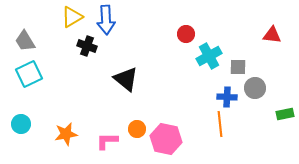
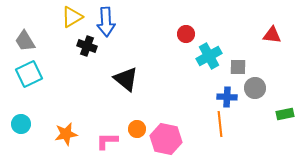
blue arrow: moved 2 px down
